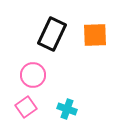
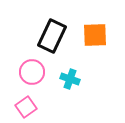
black rectangle: moved 2 px down
pink circle: moved 1 px left, 3 px up
cyan cross: moved 3 px right, 30 px up
